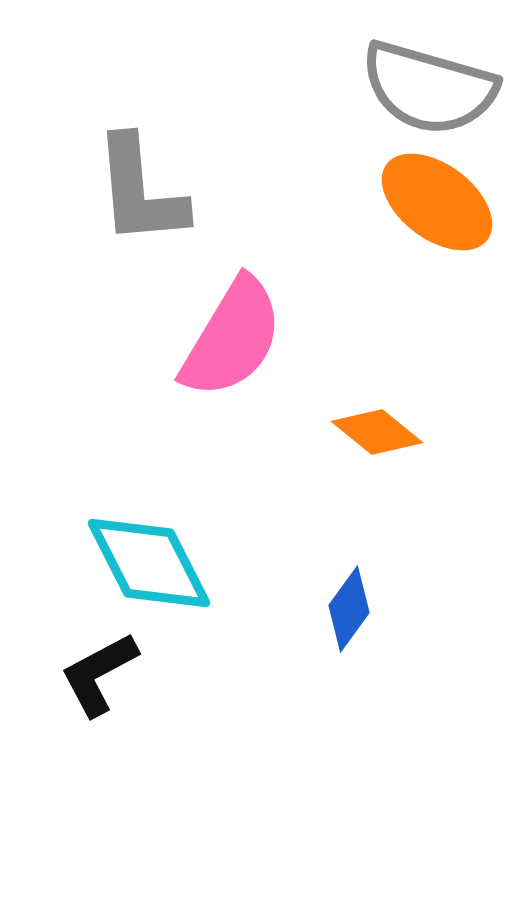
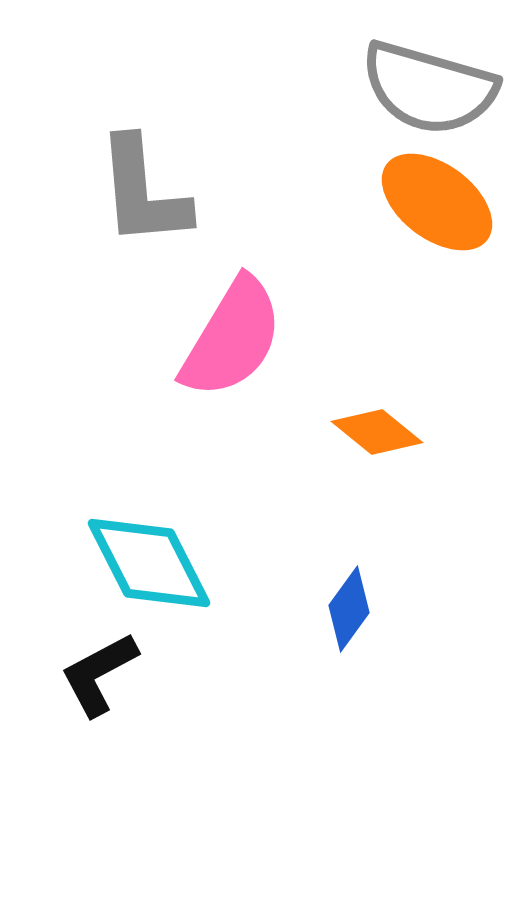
gray L-shape: moved 3 px right, 1 px down
